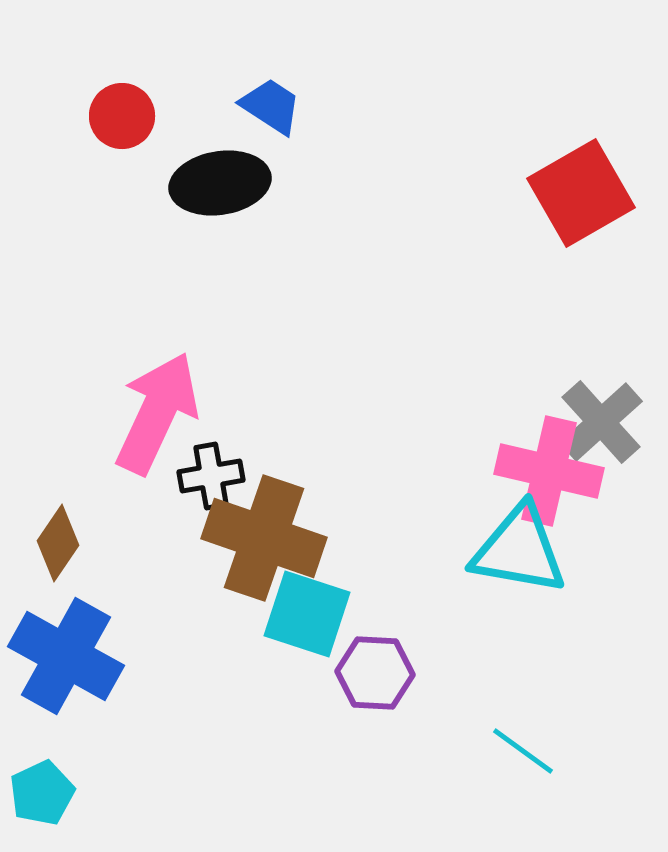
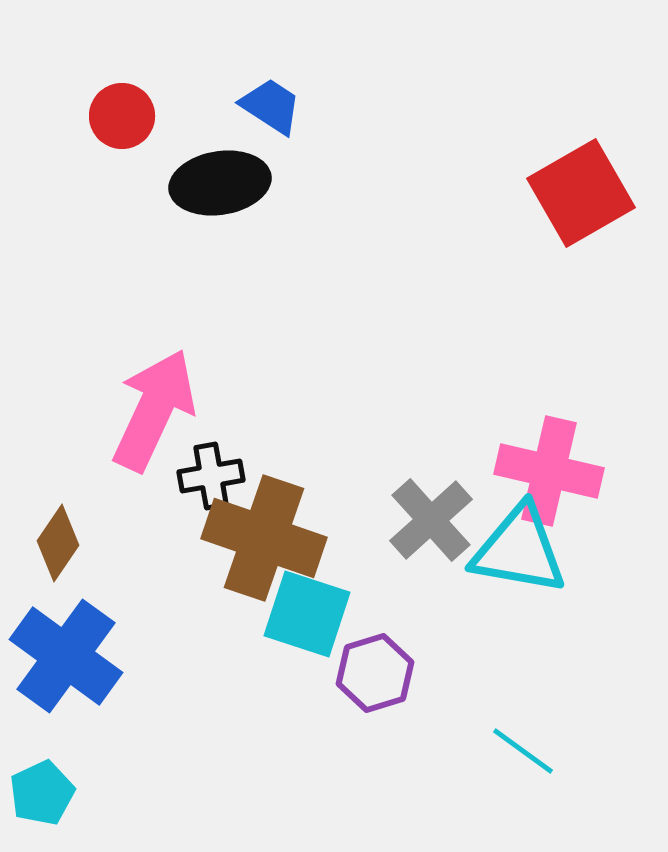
pink arrow: moved 3 px left, 3 px up
gray cross: moved 170 px left, 98 px down
blue cross: rotated 7 degrees clockwise
purple hexagon: rotated 20 degrees counterclockwise
